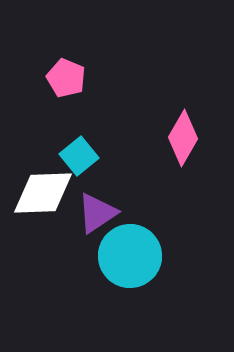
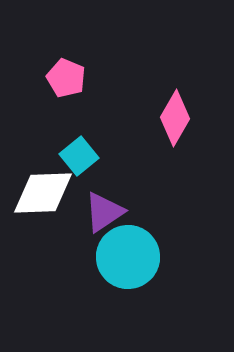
pink diamond: moved 8 px left, 20 px up
purple triangle: moved 7 px right, 1 px up
cyan circle: moved 2 px left, 1 px down
